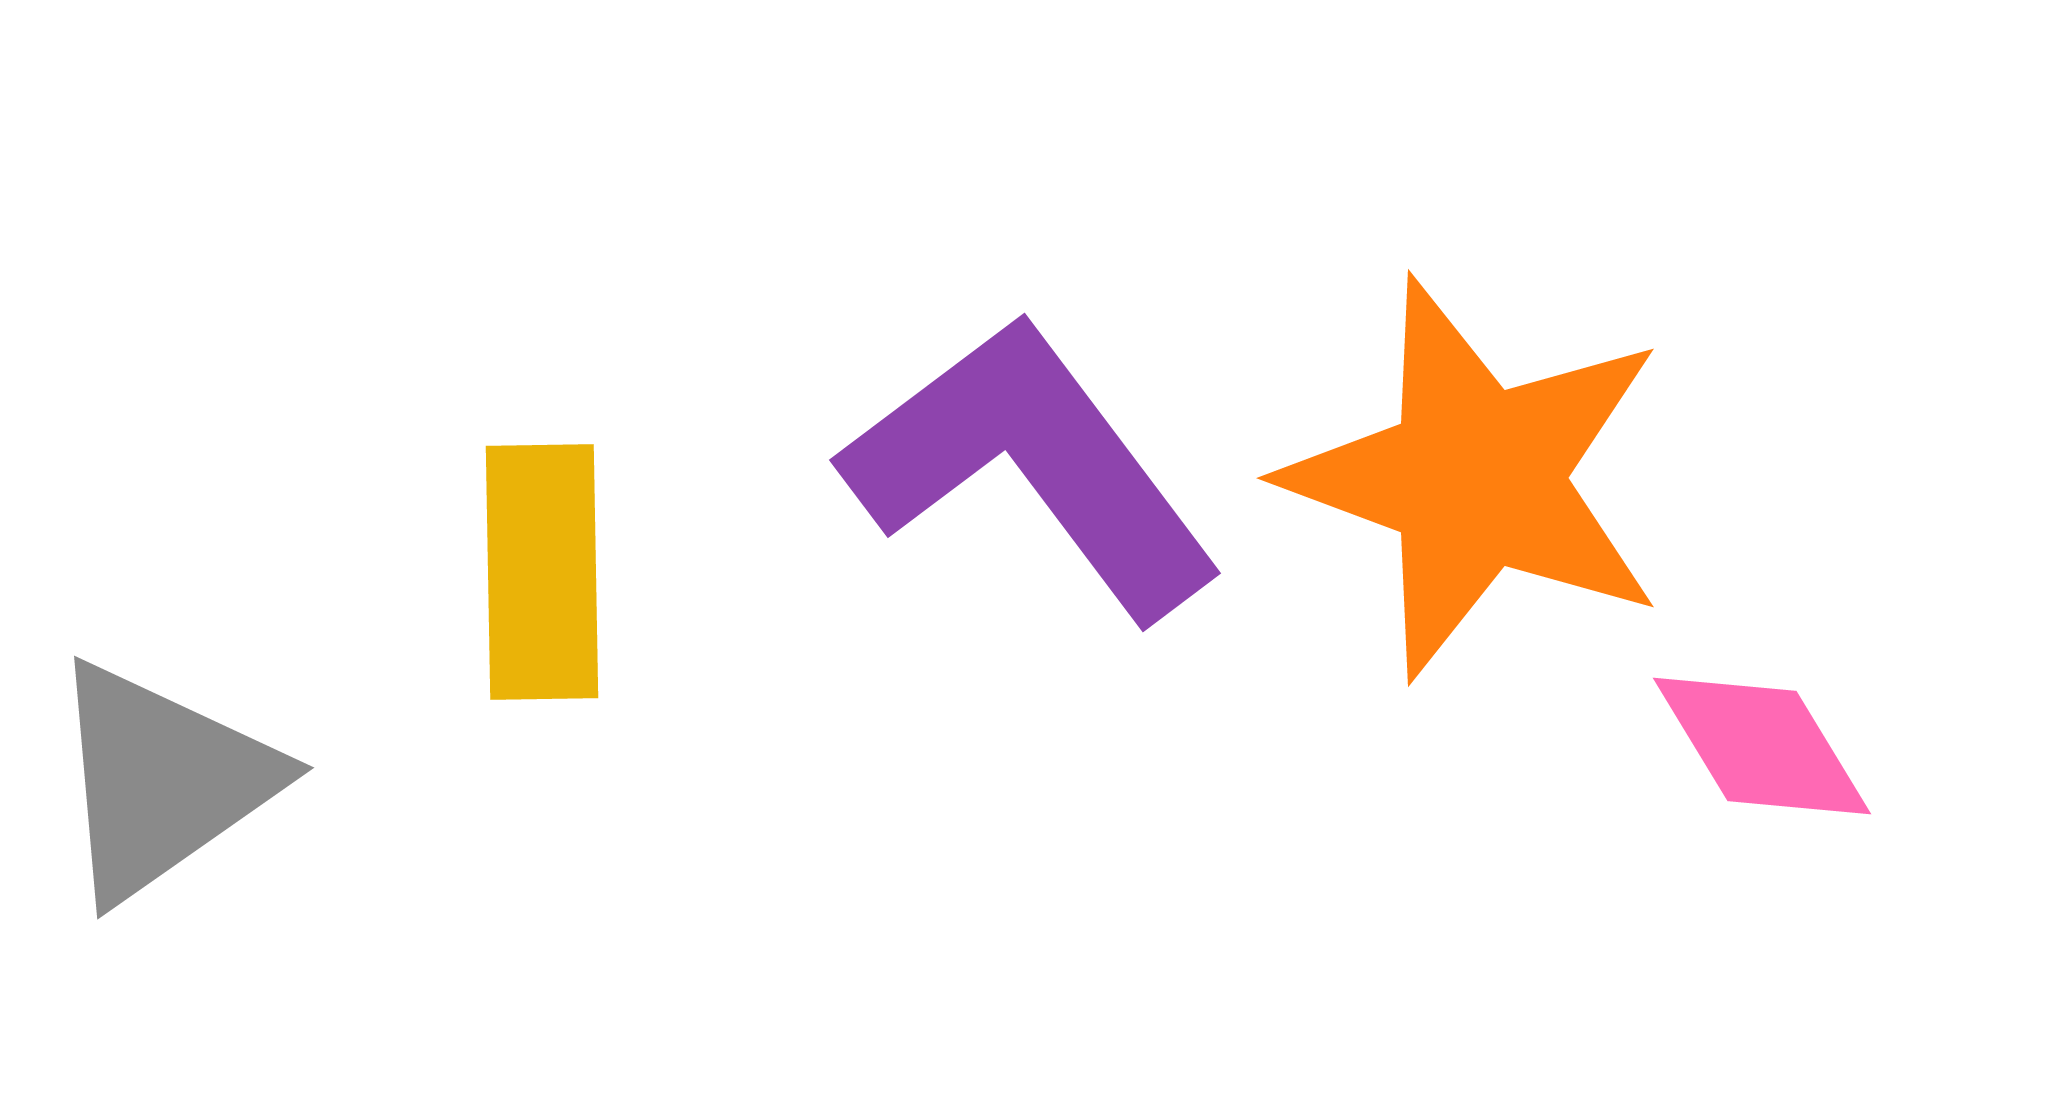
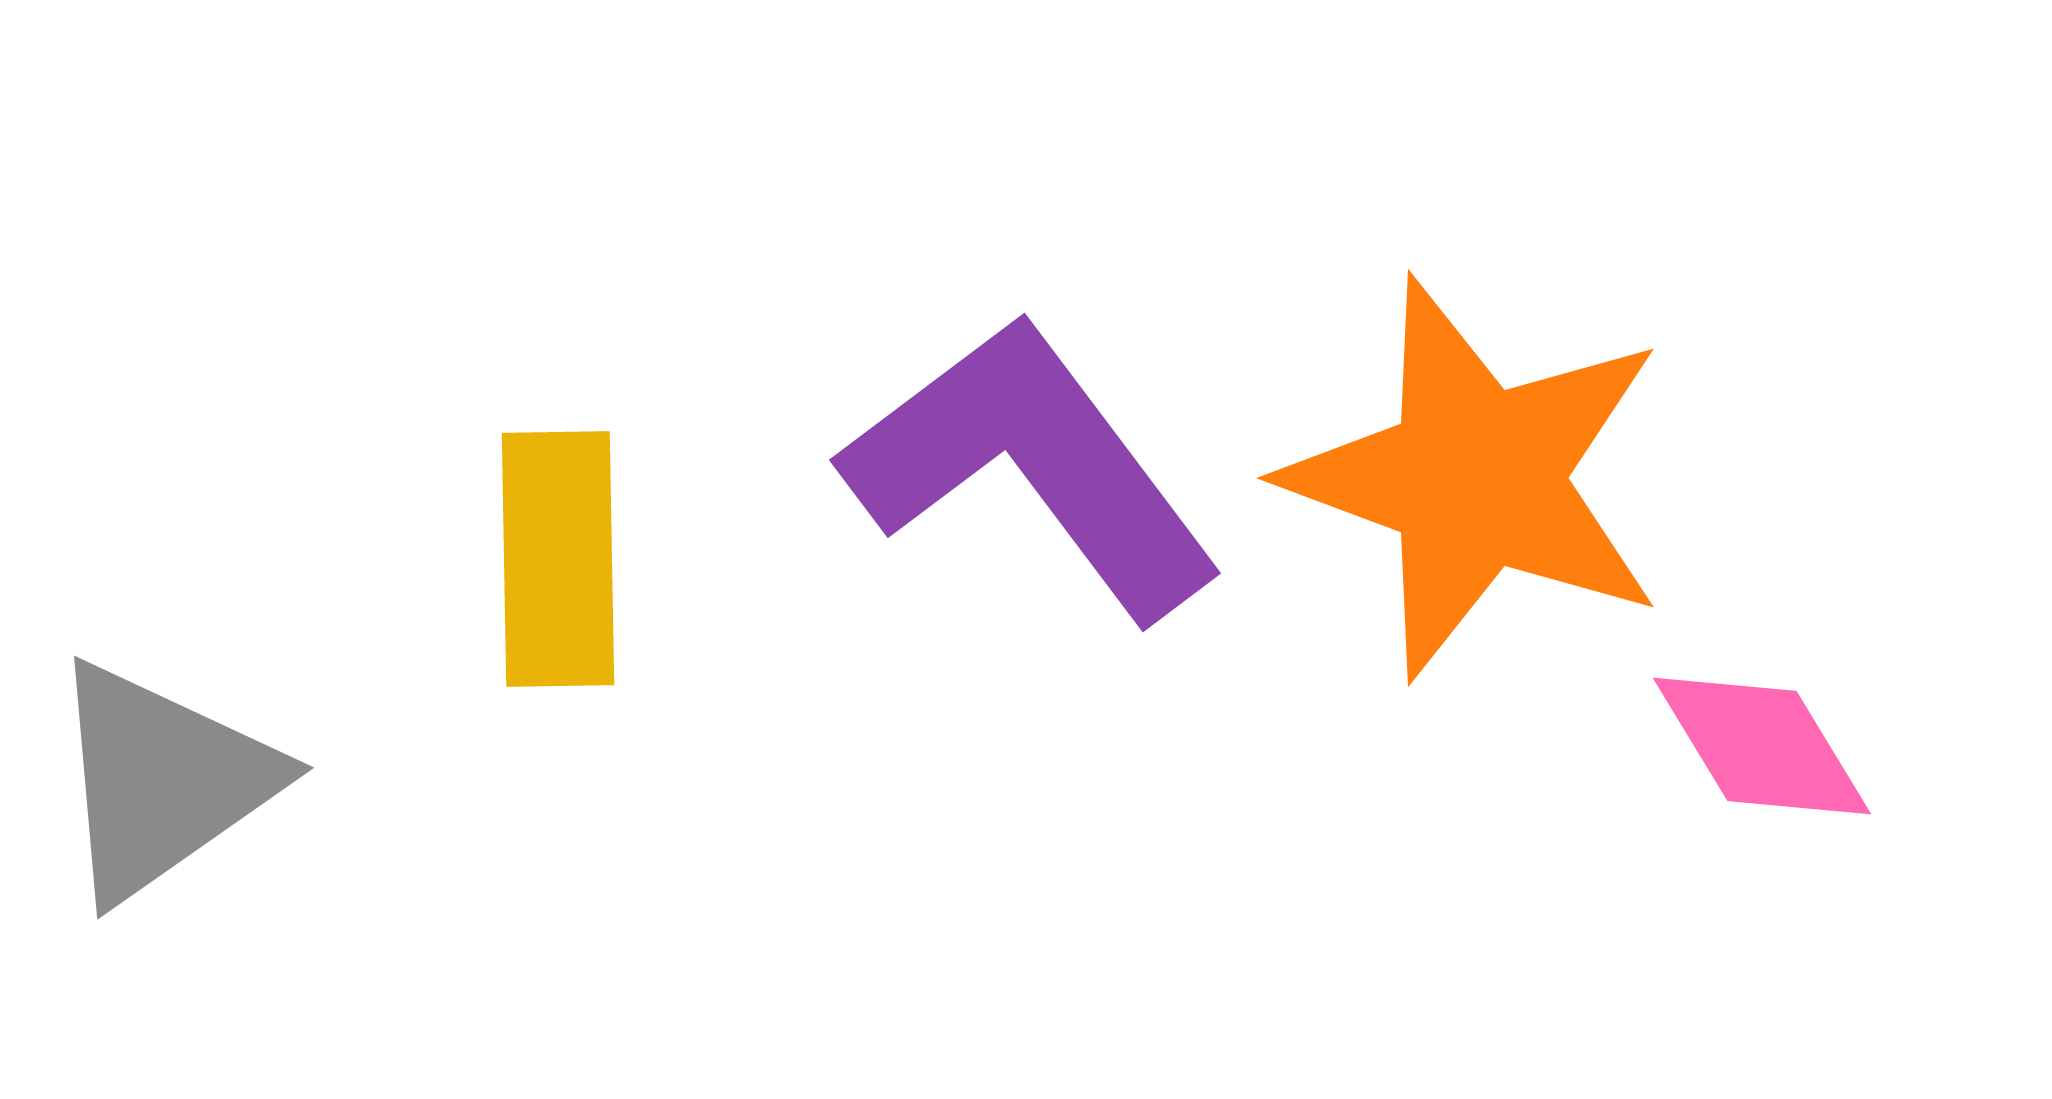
yellow rectangle: moved 16 px right, 13 px up
